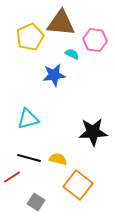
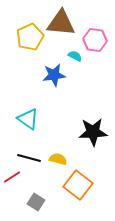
cyan semicircle: moved 3 px right, 2 px down
cyan triangle: rotated 50 degrees clockwise
